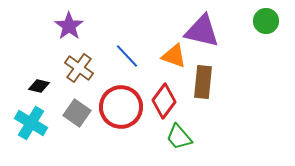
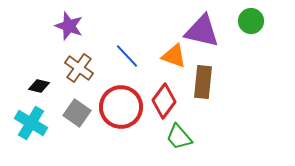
green circle: moved 15 px left
purple star: rotated 16 degrees counterclockwise
